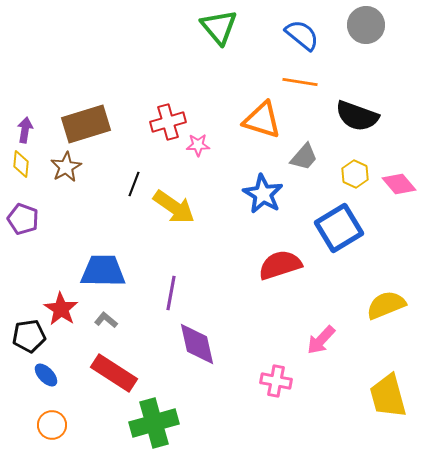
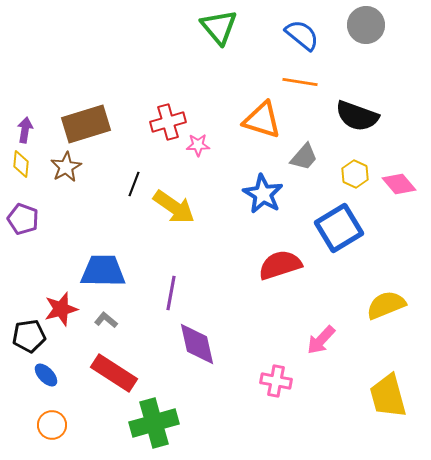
red star: rotated 24 degrees clockwise
